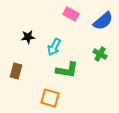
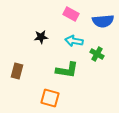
blue semicircle: rotated 35 degrees clockwise
black star: moved 13 px right
cyan arrow: moved 20 px right, 6 px up; rotated 72 degrees clockwise
green cross: moved 3 px left
brown rectangle: moved 1 px right
